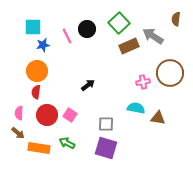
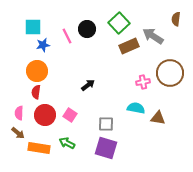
red circle: moved 2 px left
